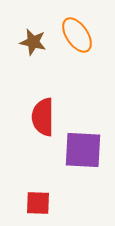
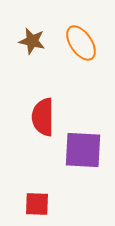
orange ellipse: moved 4 px right, 8 px down
brown star: moved 1 px left, 1 px up
red square: moved 1 px left, 1 px down
